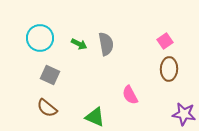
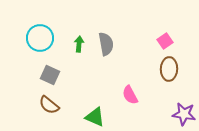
green arrow: rotated 112 degrees counterclockwise
brown semicircle: moved 2 px right, 3 px up
